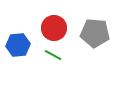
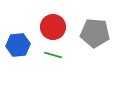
red circle: moved 1 px left, 1 px up
green line: rotated 12 degrees counterclockwise
